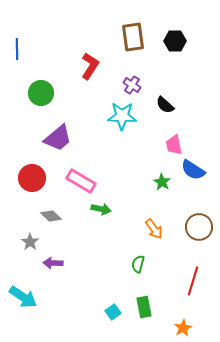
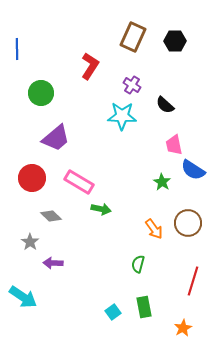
brown rectangle: rotated 32 degrees clockwise
purple trapezoid: moved 2 px left
pink rectangle: moved 2 px left, 1 px down
brown circle: moved 11 px left, 4 px up
